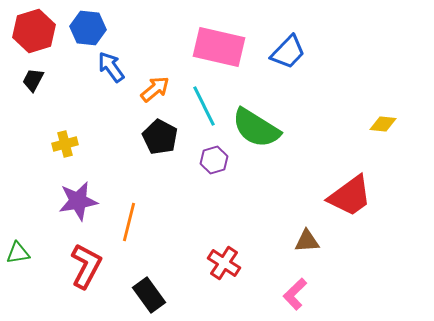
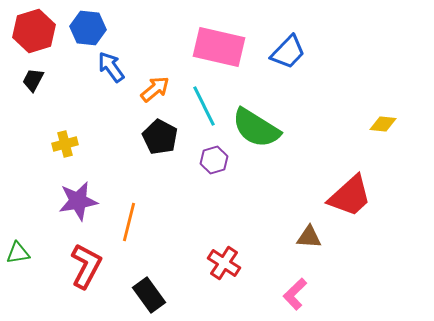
red trapezoid: rotated 6 degrees counterclockwise
brown triangle: moved 2 px right, 4 px up; rotated 8 degrees clockwise
